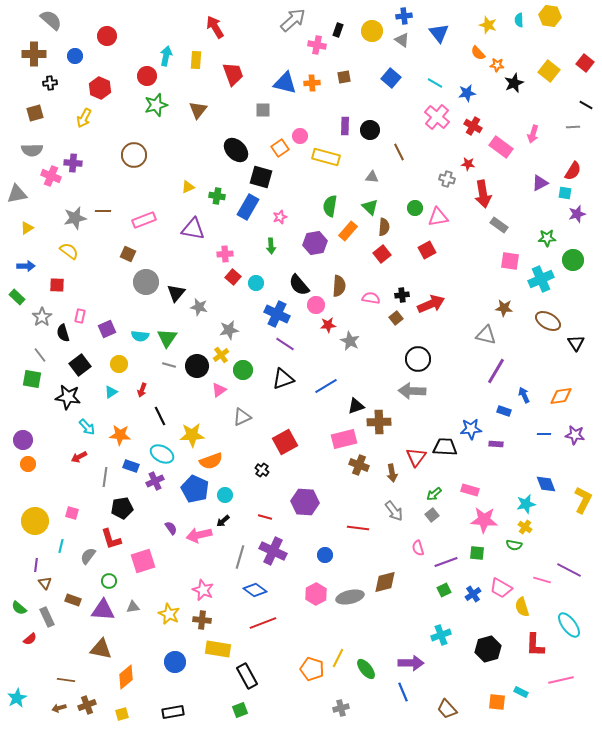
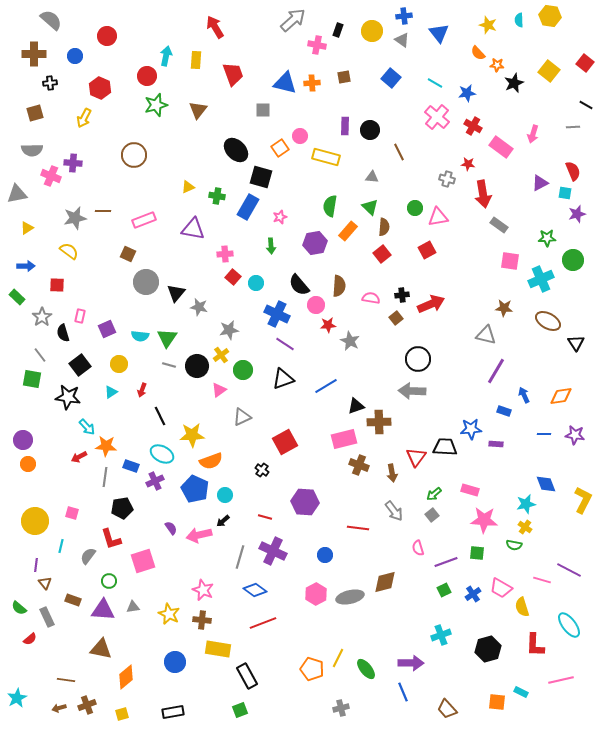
red semicircle at (573, 171): rotated 54 degrees counterclockwise
orange star at (120, 435): moved 14 px left, 11 px down
